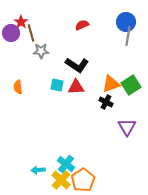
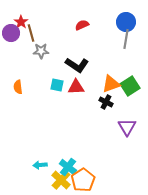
gray line: moved 2 px left, 3 px down
green square: moved 1 px left, 1 px down
cyan cross: moved 2 px right, 3 px down
cyan arrow: moved 2 px right, 5 px up
